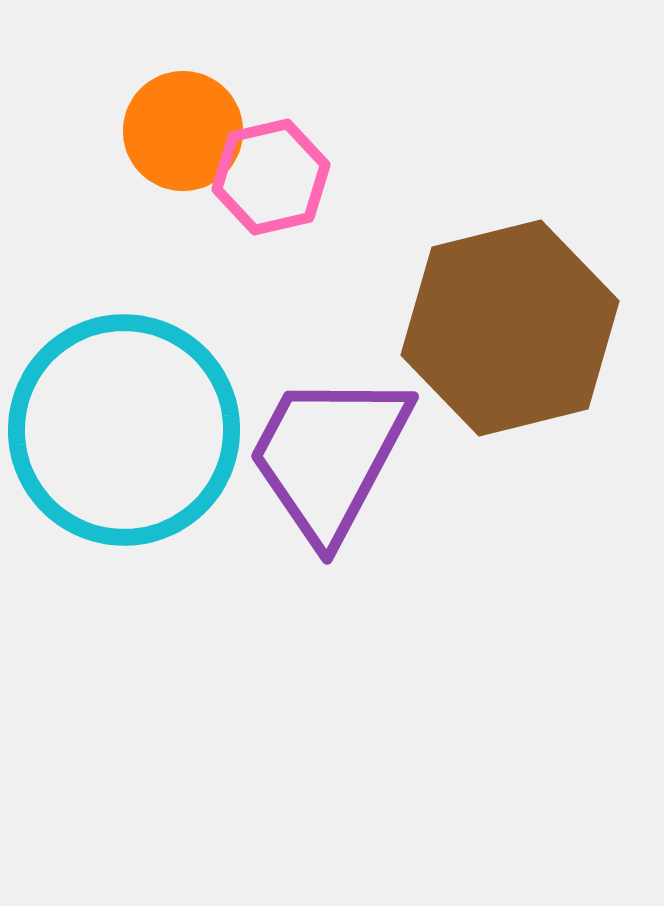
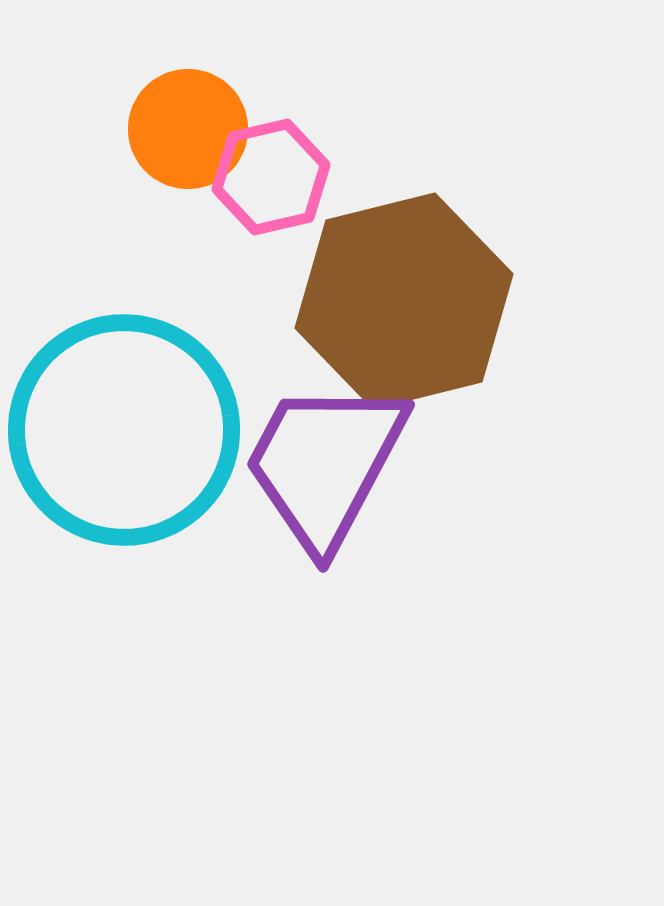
orange circle: moved 5 px right, 2 px up
brown hexagon: moved 106 px left, 27 px up
purple trapezoid: moved 4 px left, 8 px down
